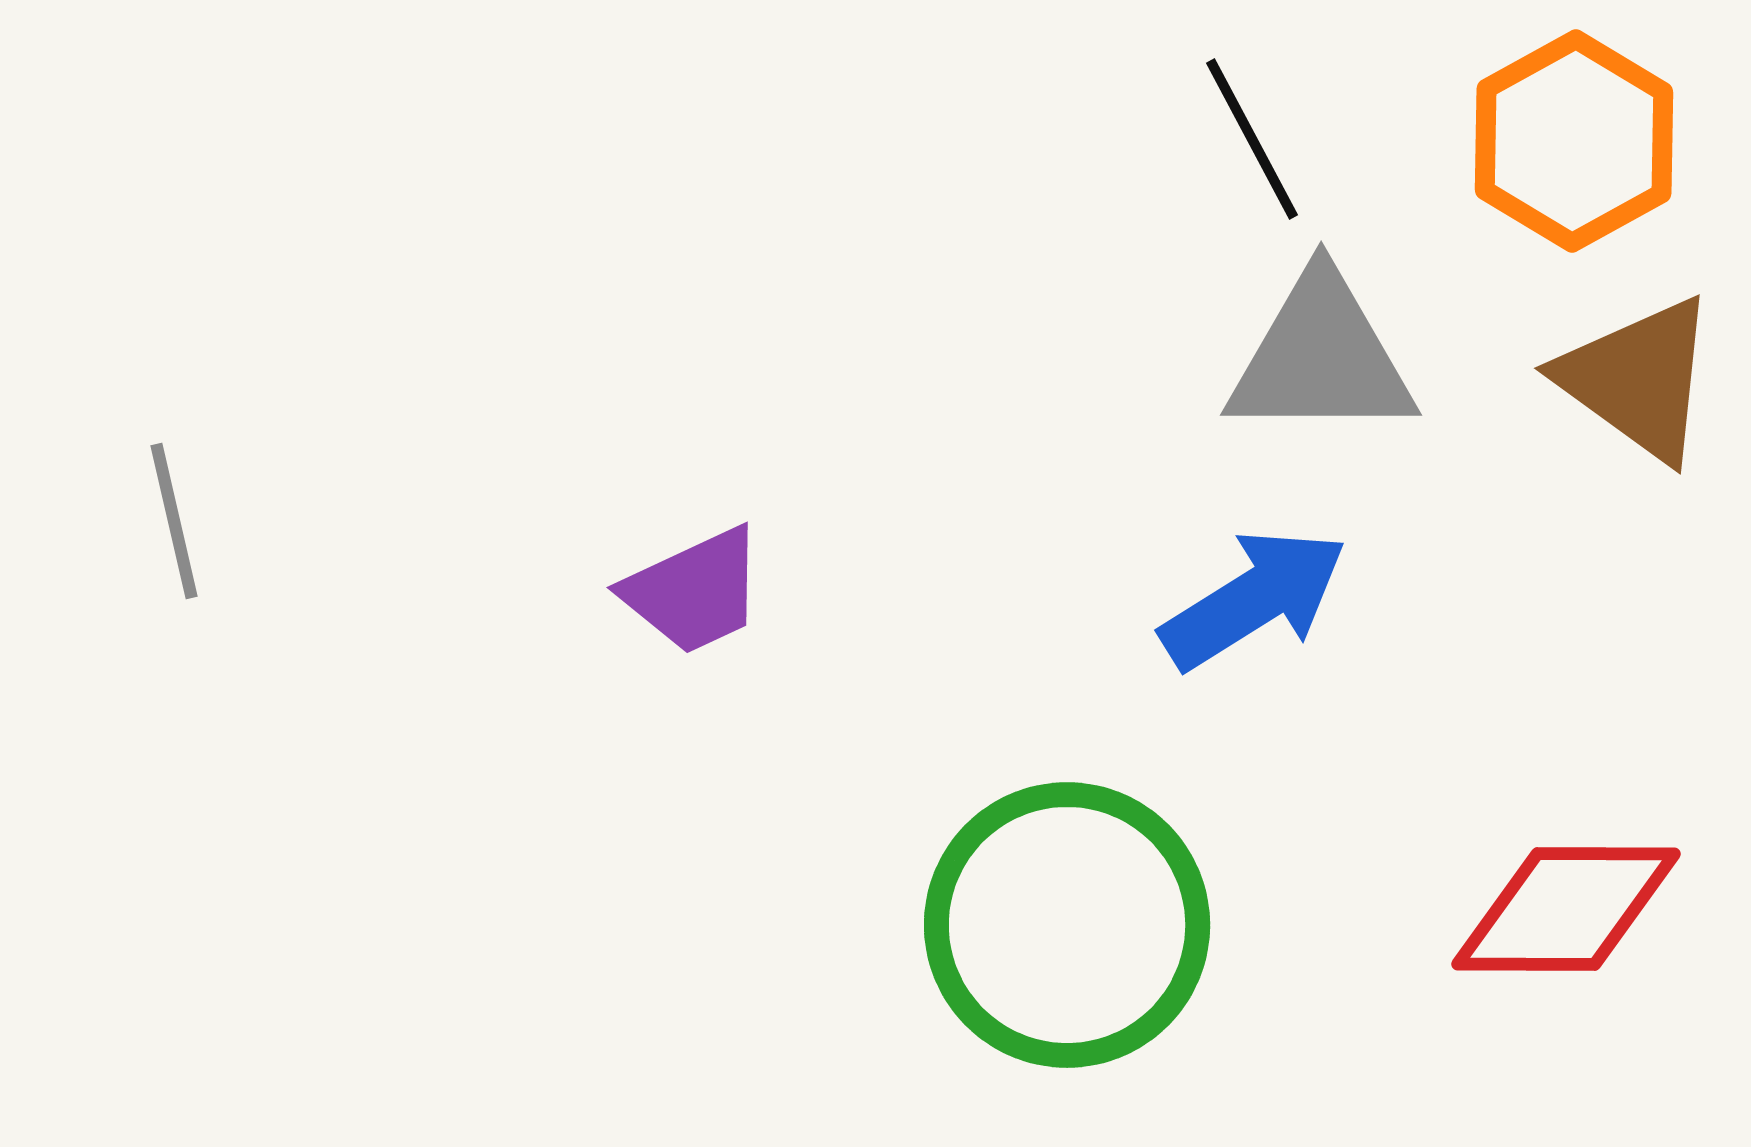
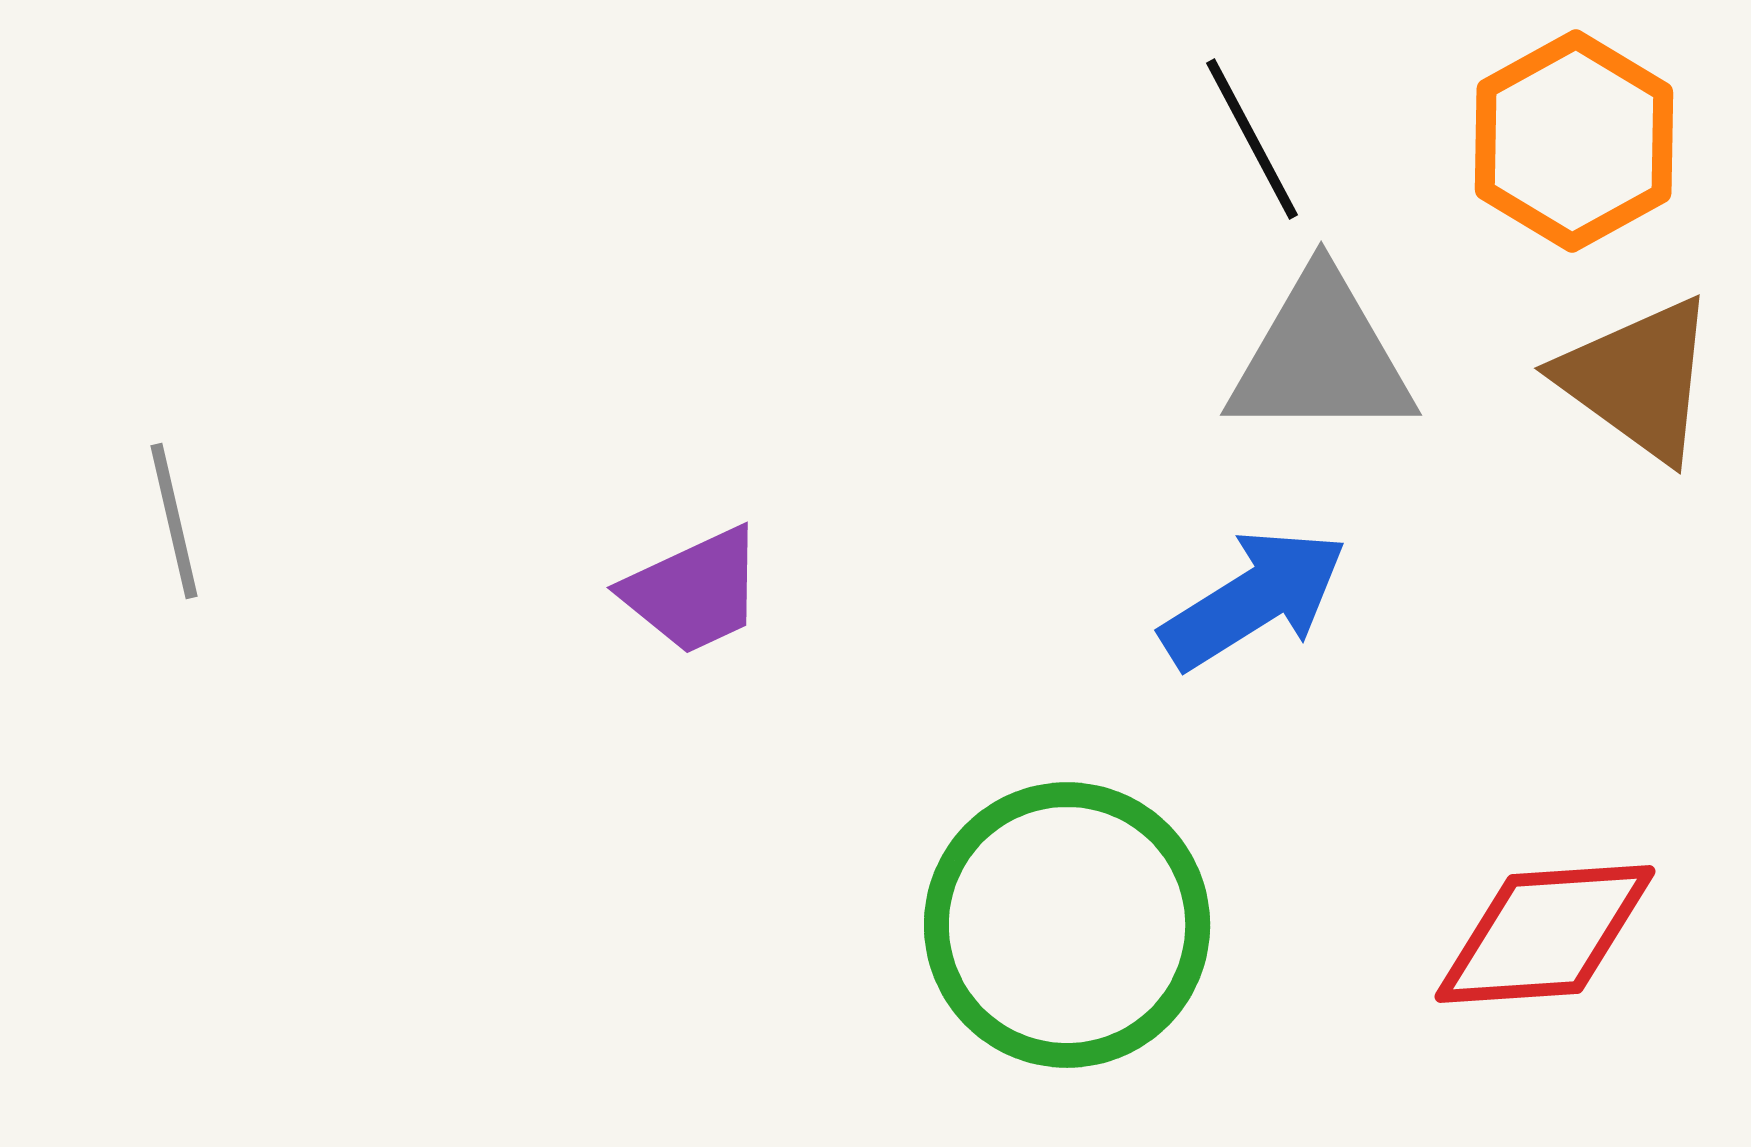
red diamond: moved 21 px left, 25 px down; rotated 4 degrees counterclockwise
